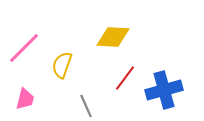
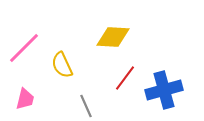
yellow semicircle: rotated 44 degrees counterclockwise
